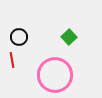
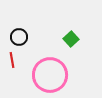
green square: moved 2 px right, 2 px down
pink circle: moved 5 px left
